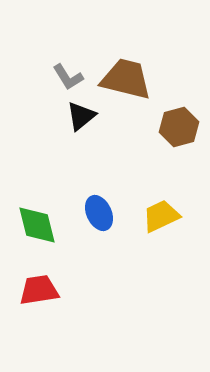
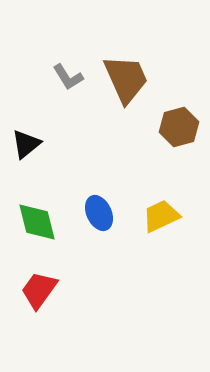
brown trapezoid: rotated 52 degrees clockwise
black triangle: moved 55 px left, 28 px down
green diamond: moved 3 px up
red trapezoid: rotated 45 degrees counterclockwise
